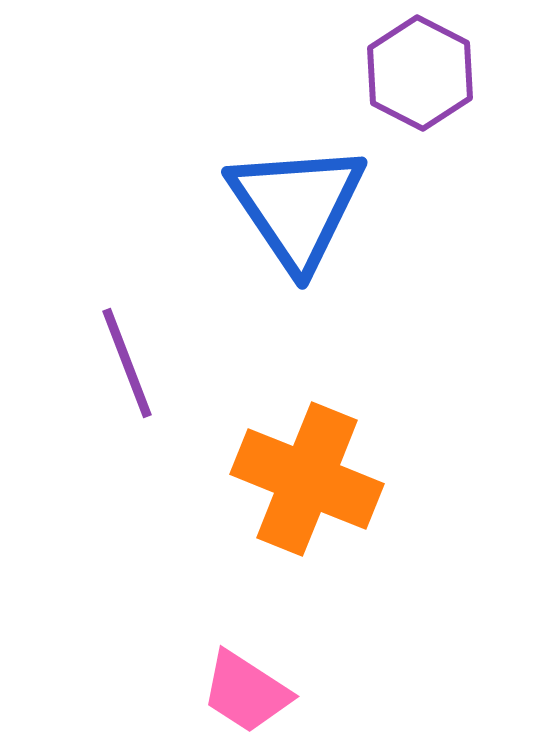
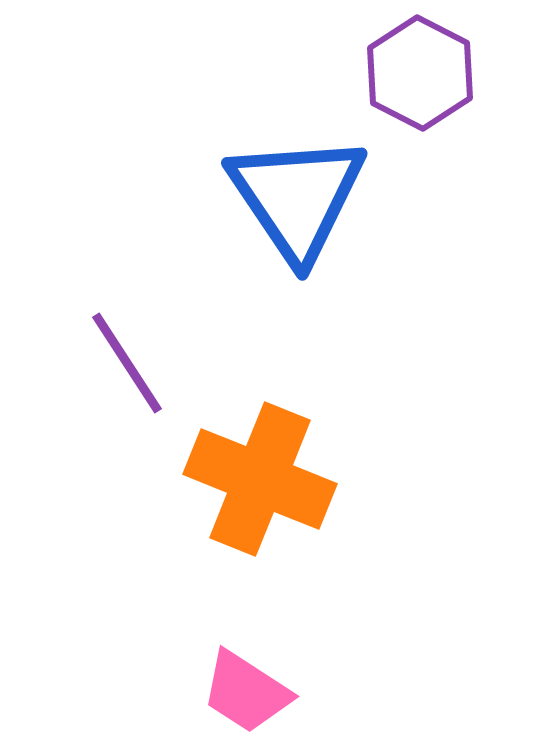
blue triangle: moved 9 px up
purple line: rotated 12 degrees counterclockwise
orange cross: moved 47 px left
